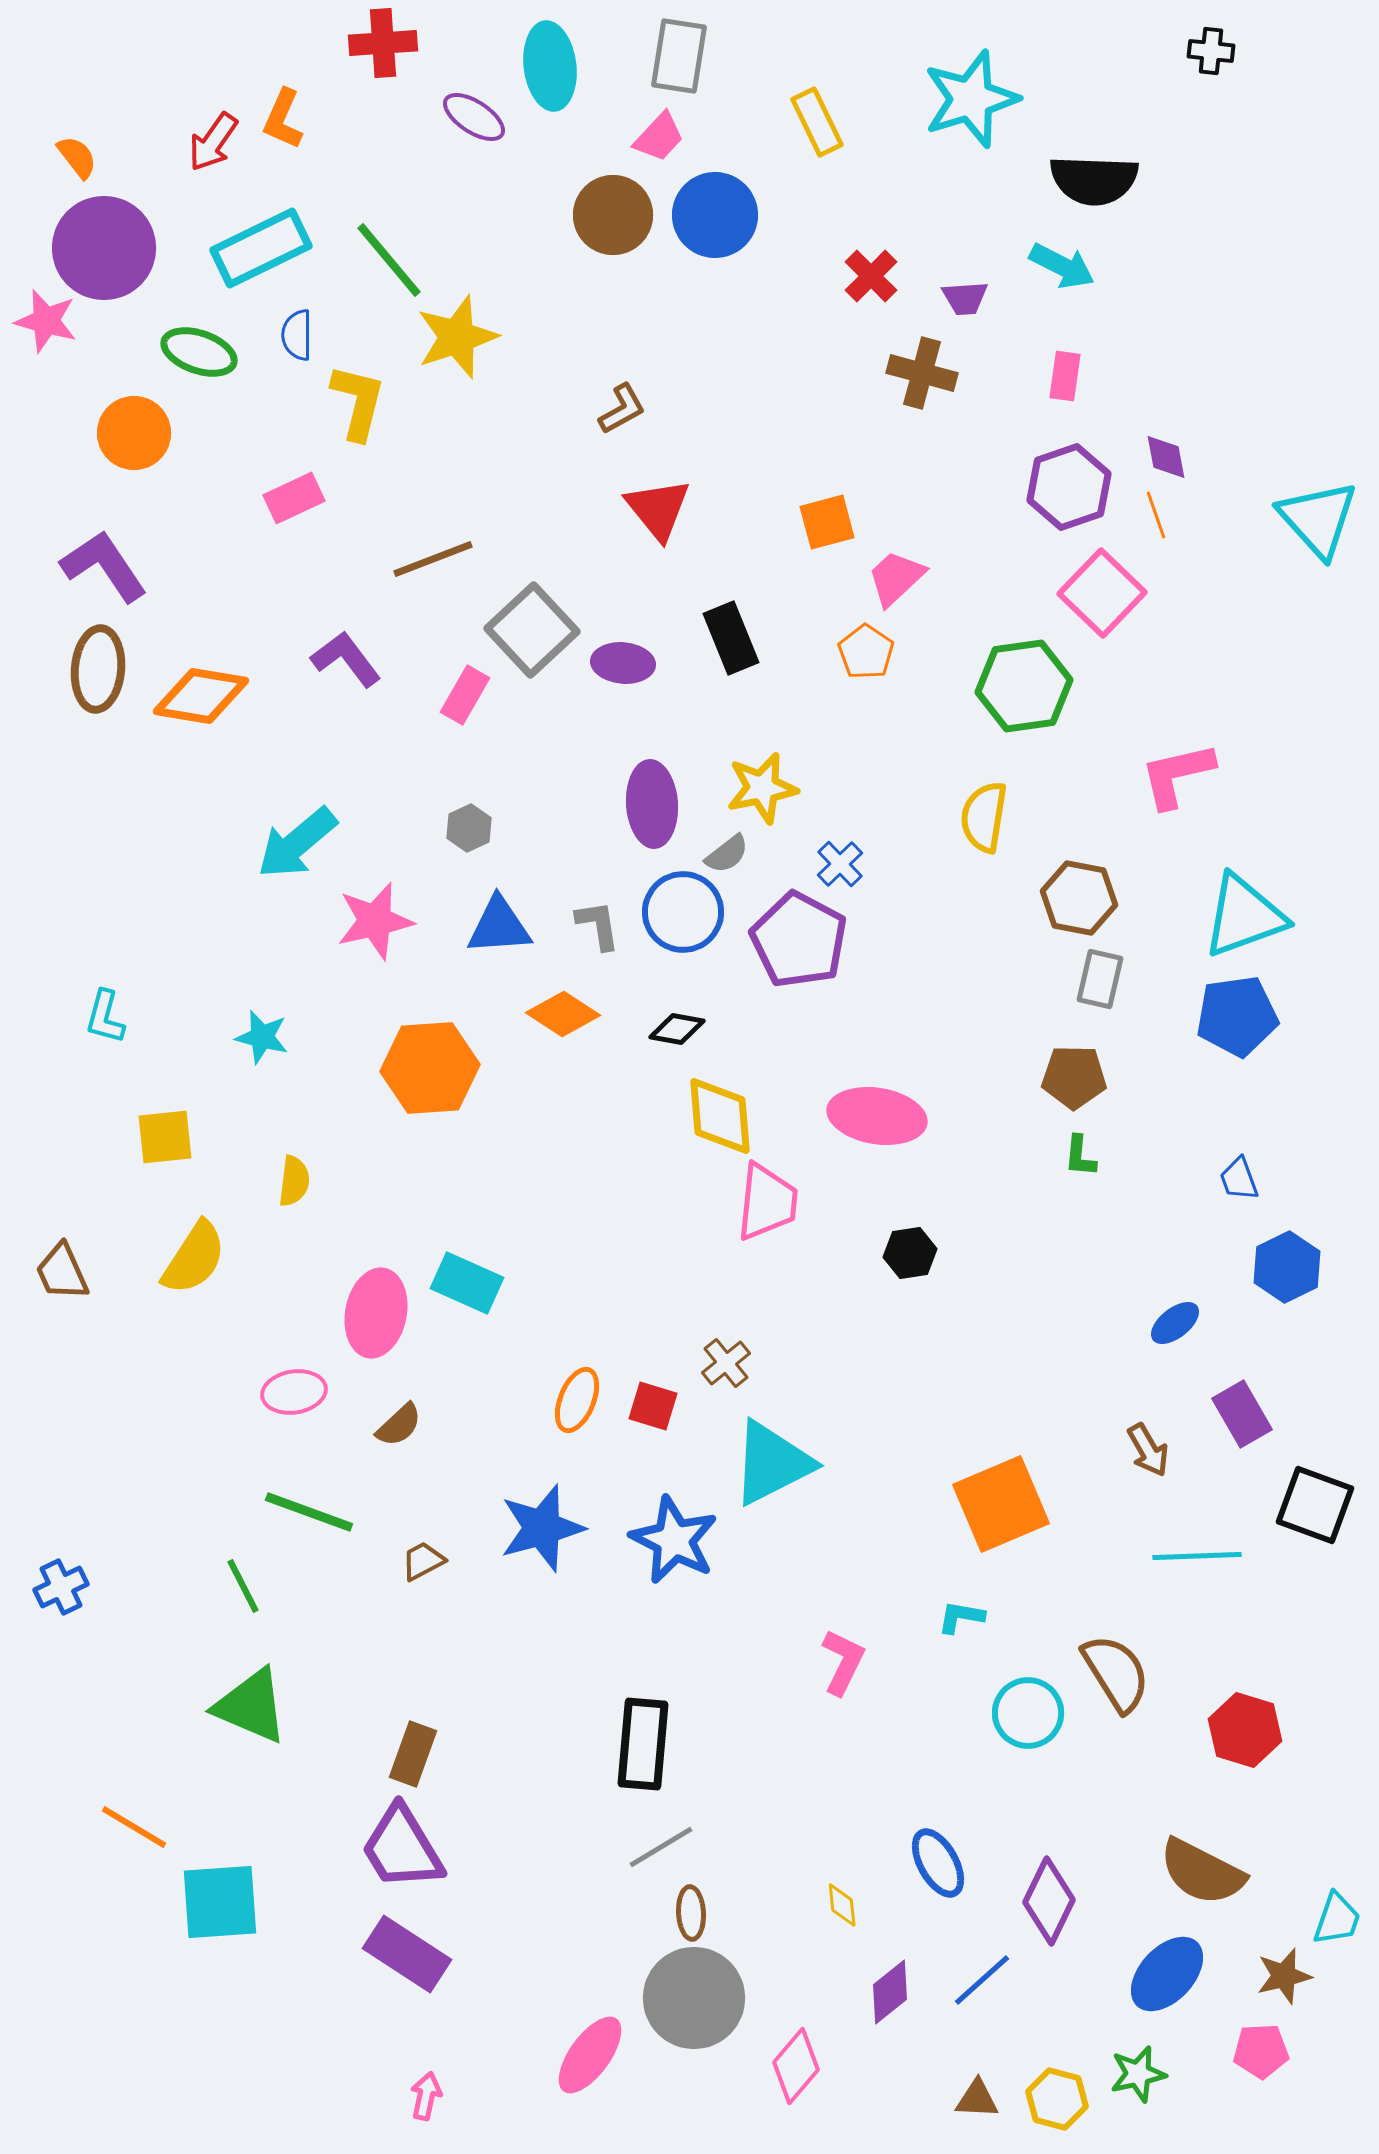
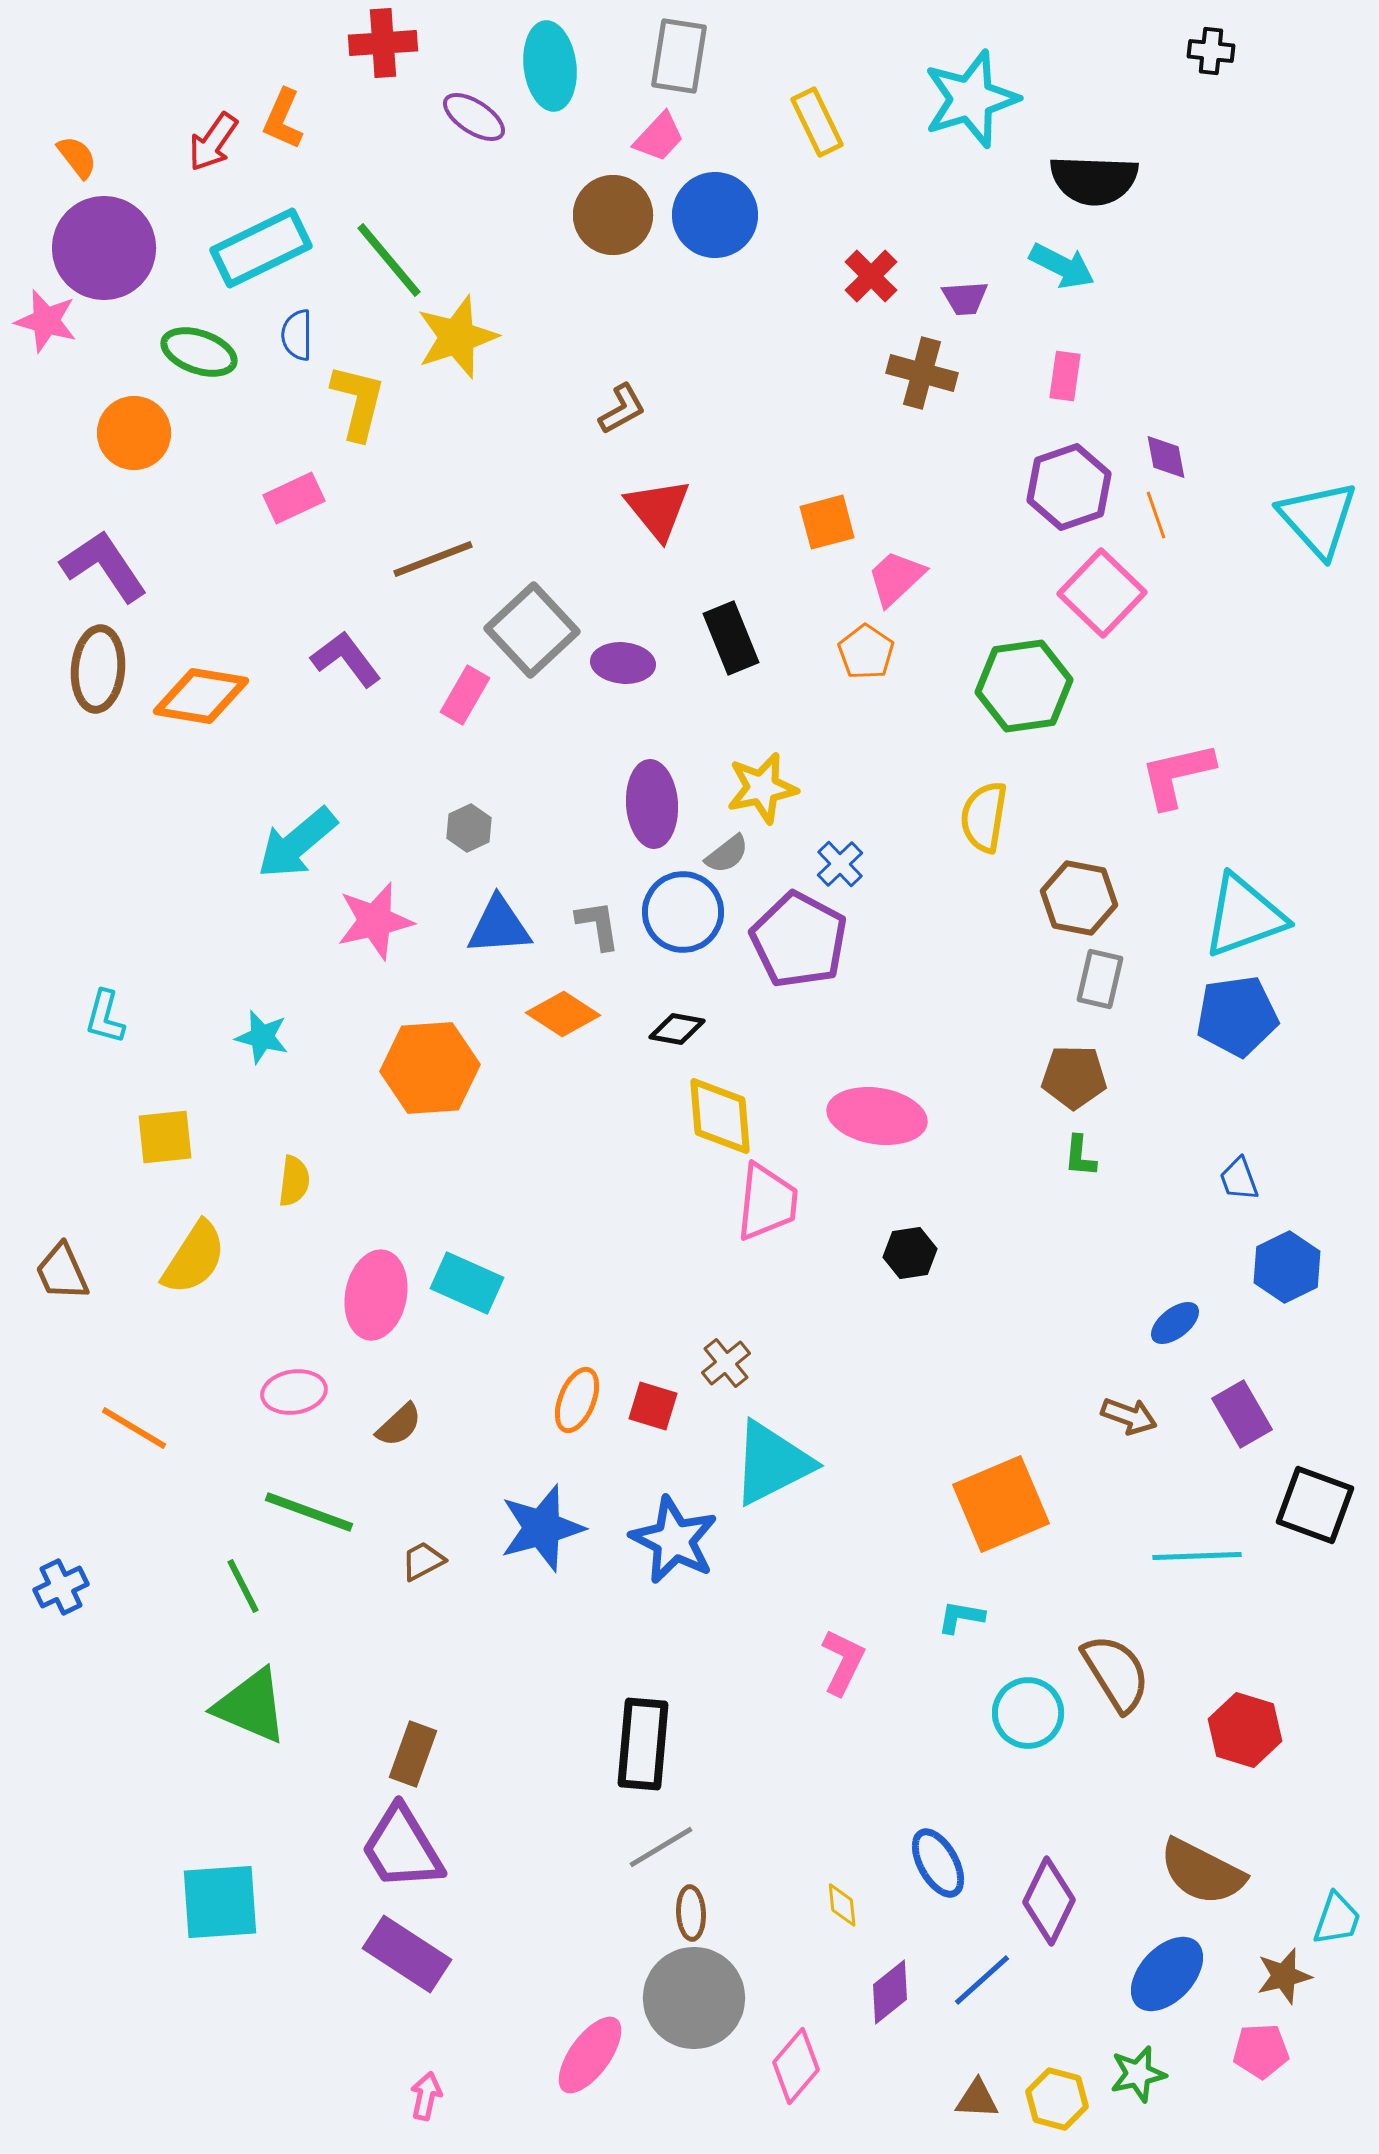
pink ellipse at (376, 1313): moved 18 px up
brown arrow at (1148, 1450): moved 19 px left, 34 px up; rotated 40 degrees counterclockwise
orange line at (134, 1827): moved 399 px up
